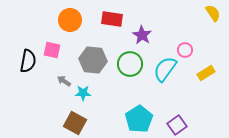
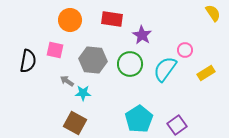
pink square: moved 3 px right
gray arrow: moved 3 px right
